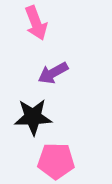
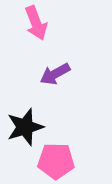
purple arrow: moved 2 px right, 1 px down
black star: moved 8 px left, 10 px down; rotated 15 degrees counterclockwise
